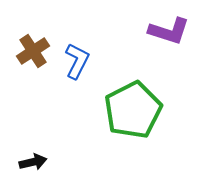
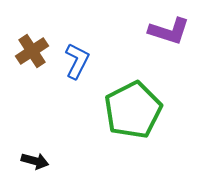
brown cross: moved 1 px left
black arrow: moved 2 px right, 1 px up; rotated 28 degrees clockwise
